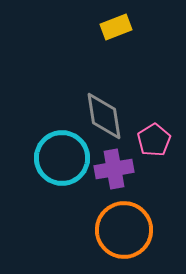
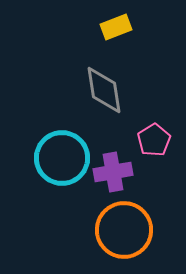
gray diamond: moved 26 px up
purple cross: moved 1 px left, 3 px down
